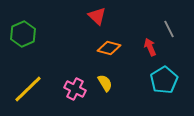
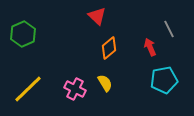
orange diamond: rotated 55 degrees counterclockwise
cyan pentagon: rotated 20 degrees clockwise
